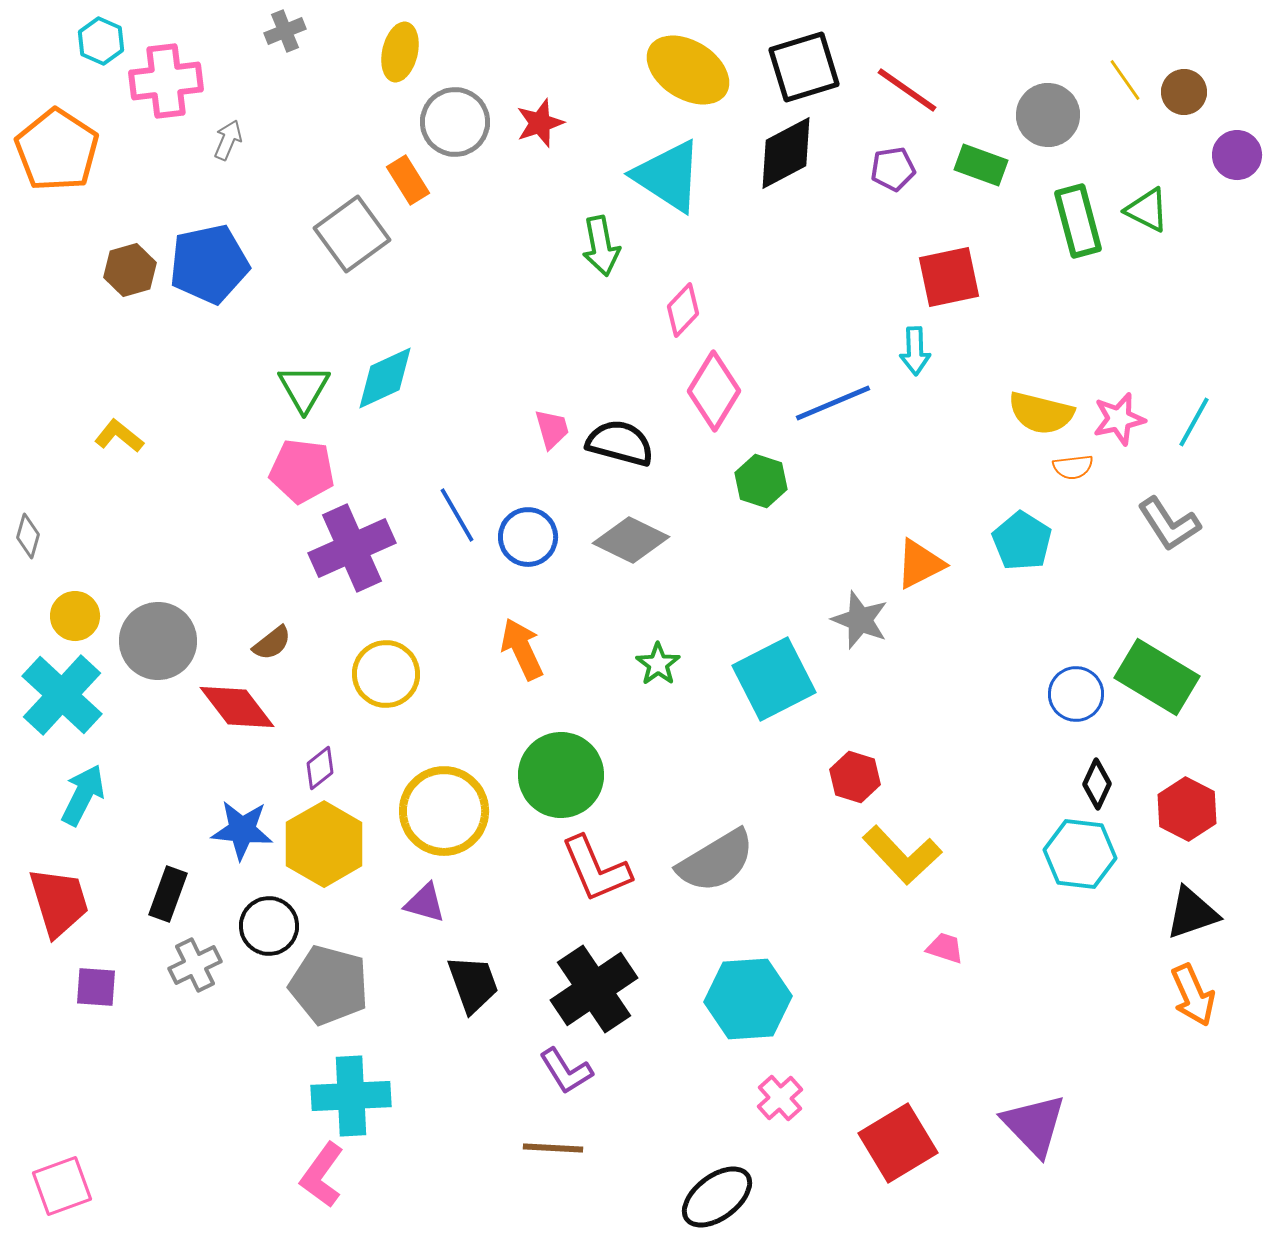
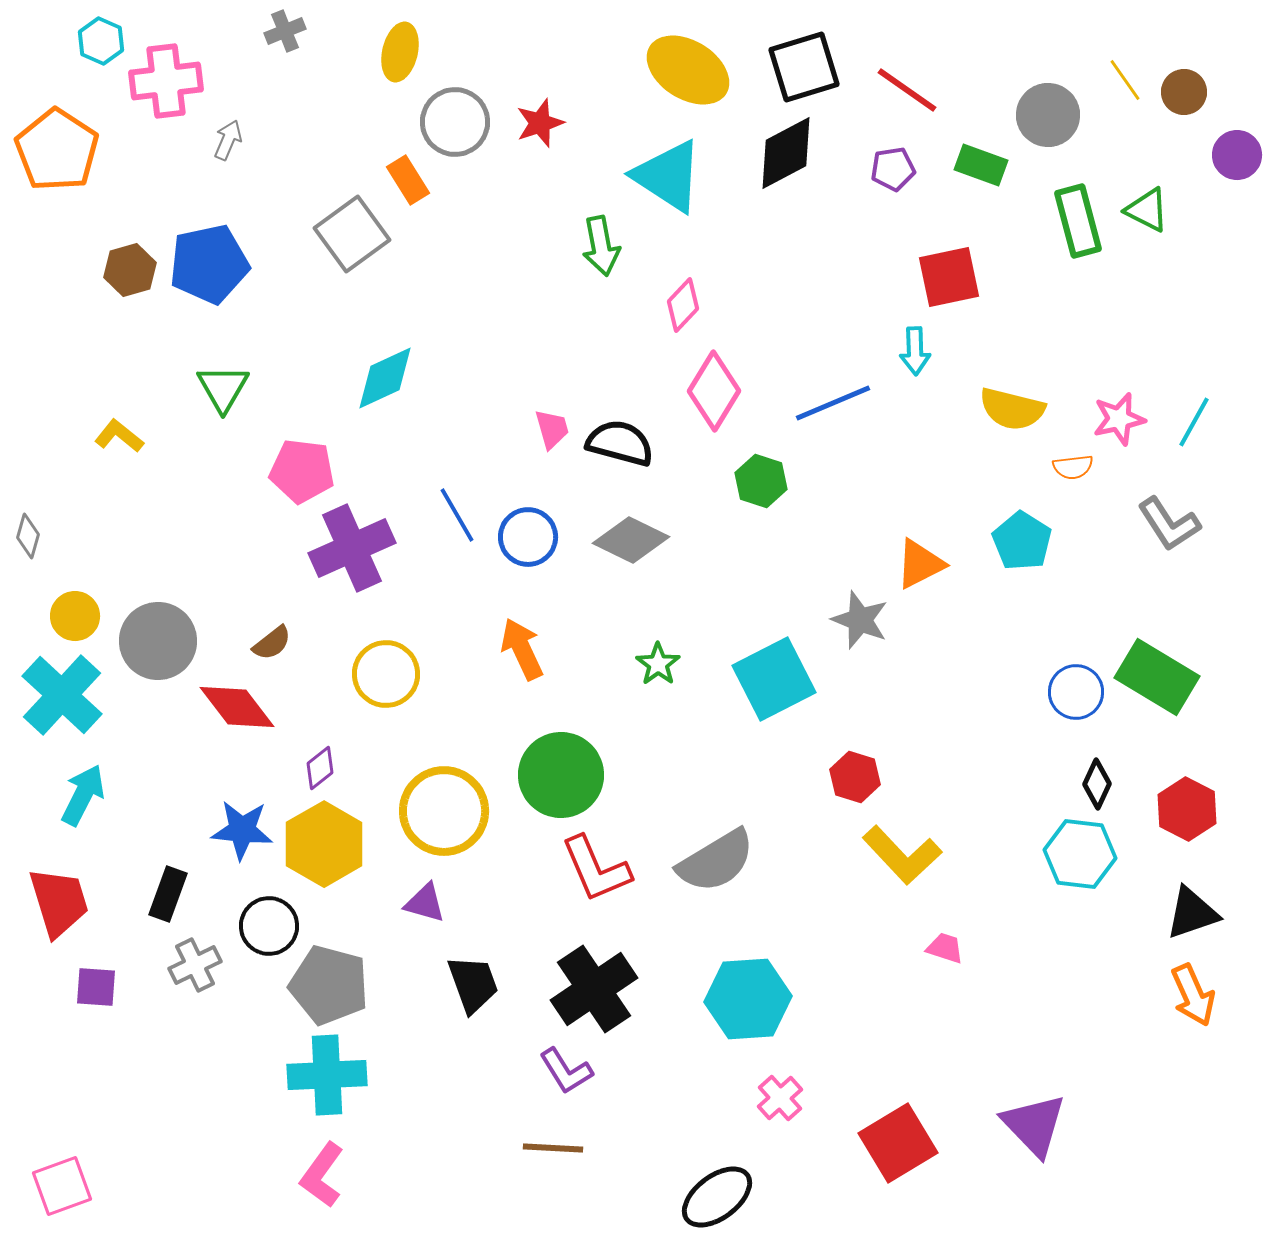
pink diamond at (683, 310): moved 5 px up
green triangle at (304, 388): moved 81 px left
yellow semicircle at (1041, 413): moved 29 px left, 4 px up
blue circle at (1076, 694): moved 2 px up
cyan cross at (351, 1096): moved 24 px left, 21 px up
